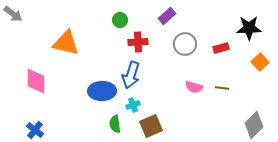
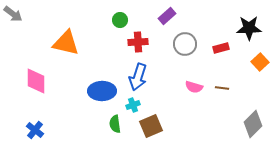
blue arrow: moved 7 px right, 2 px down
gray diamond: moved 1 px left, 1 px up
